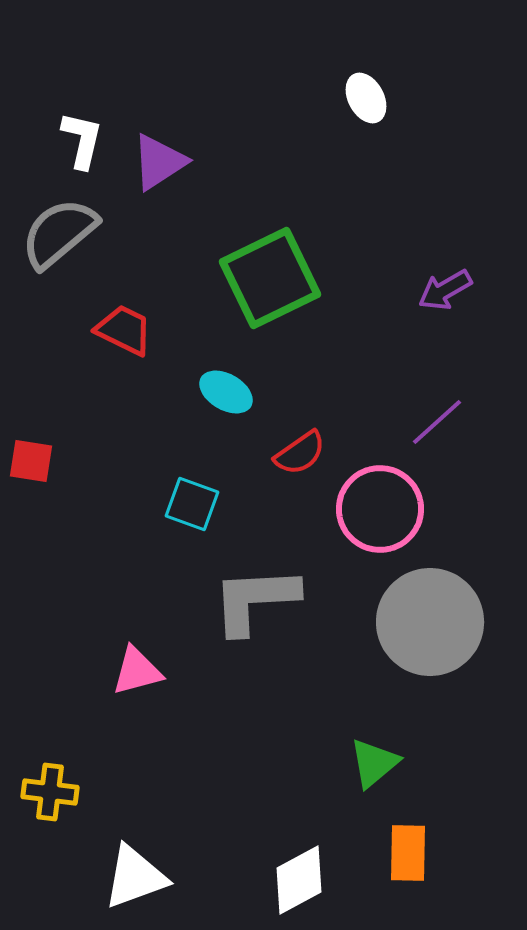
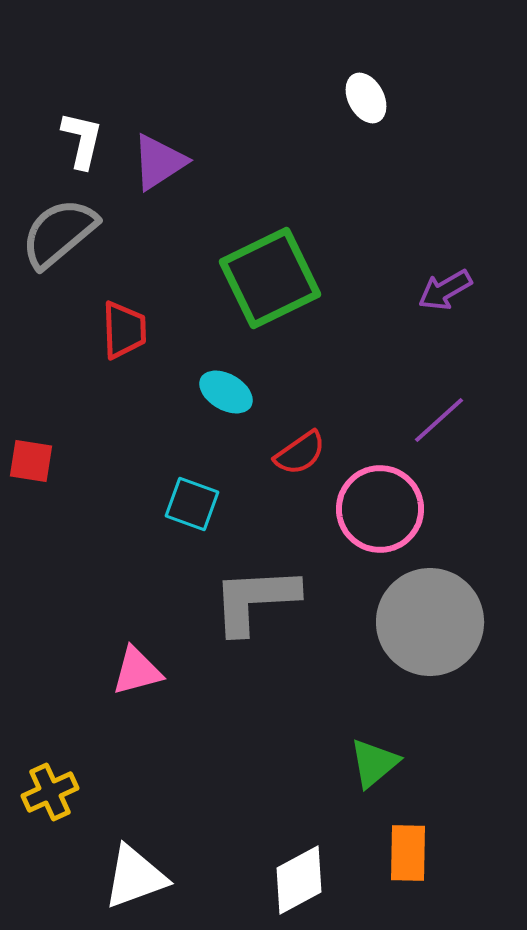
red trapezoid: rotated 62 degrees clockwise
purple line: moved 2 px right, 2 px up
yellow cross: rotated 32 degrees counterclockwise
